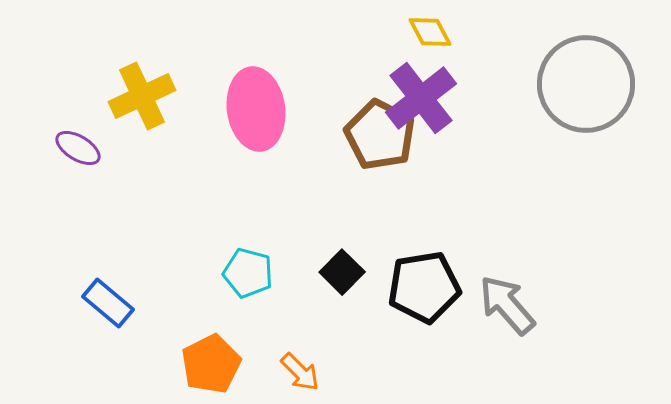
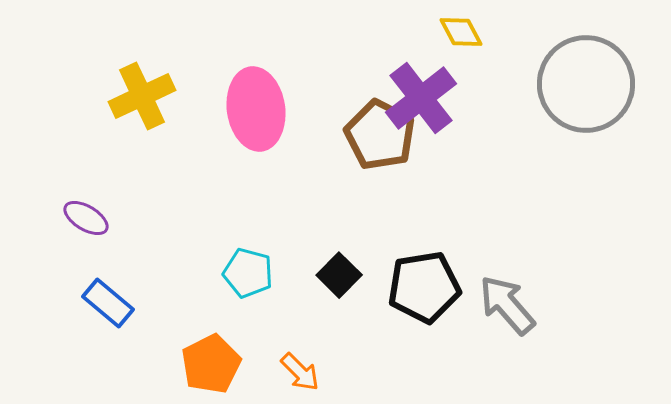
yellow diamond: moved 31 px right
purple ellipse: moved 8 px right, 70 px down
black square: moved 3 px left, 3 px down
